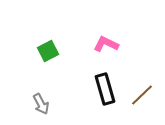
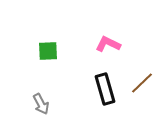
pink L-shape: moved 2 px right
green square: rotated 25 degrees clockwise
brown line: moved 12 px up
